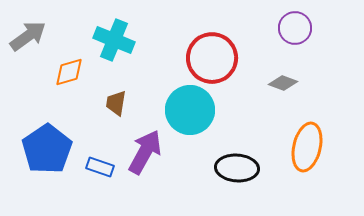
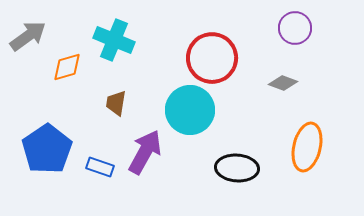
orange diamond: moved 2 px left, 5 px up
